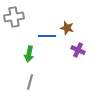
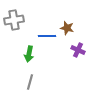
gray cross: moved 3 px down
